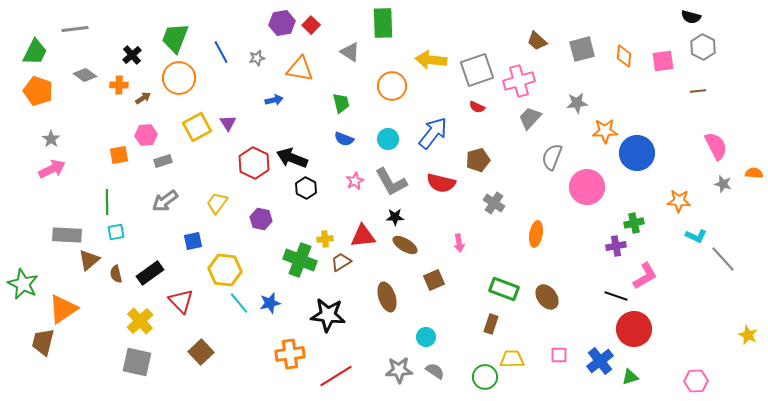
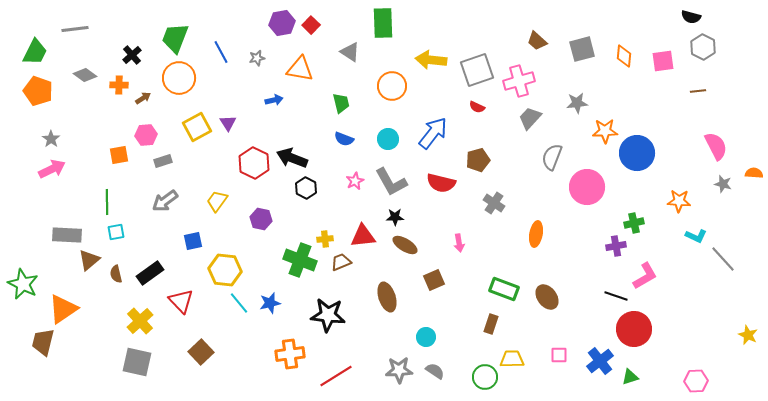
yellow trapezoid at (217, 203): moved 2 px up
brown trapezoid at (341, 262): rotated 10 degrees clockwise
